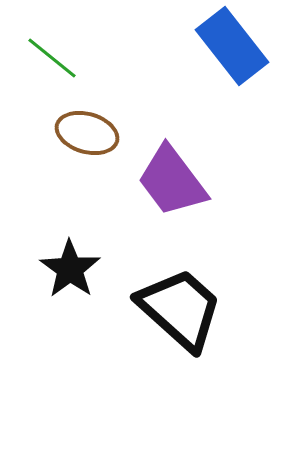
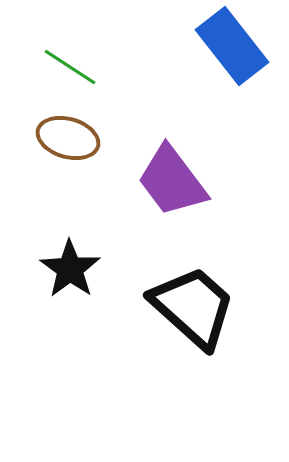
green line: moved 18 px right, 9 px down; rotated 6 degrees counterclockwise
brown ellipse: moved 19 px left, 5 px down
black trapezoid: moved 13 px right, 2 px up
